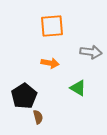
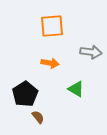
green triangle: moved 2 px left, 1 px down
black pentagon: moved 1 px right, 2 px up
brown semicircle: rotated 24 degrees counterclockwise
